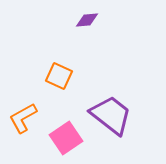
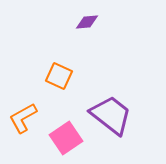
purple diamond: moved 2 px down
